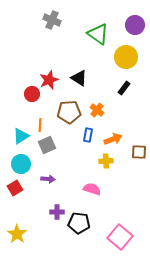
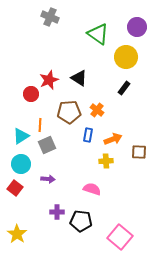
gray cross: moved 2 px left, 3 px up
purple circle: moved 2 px right, 2 px down
red circle: moved 1 px left
red square: rotated 21 degrees counterclockwise
black pentagon: moved 2 px right, 2 px up
